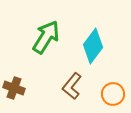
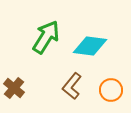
cyan diamond: moved 3 px left; rotated 60 degrees clockwise
brown cross: rotated 20 degrees clockwise
orange circle: moved 2 px left, 4 px up
